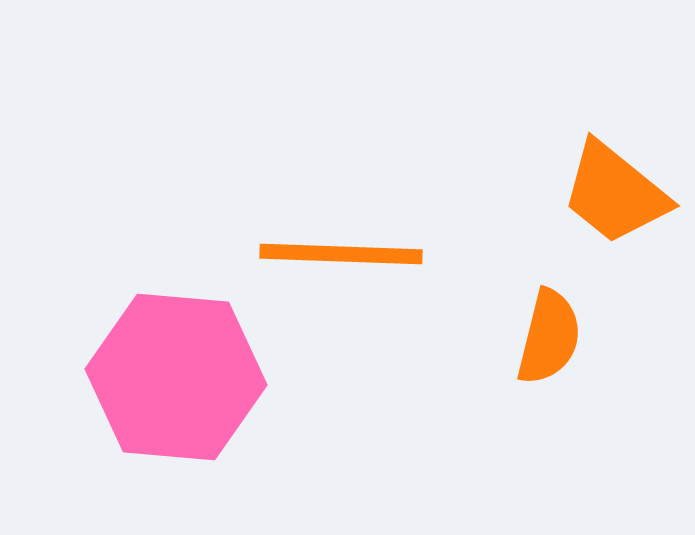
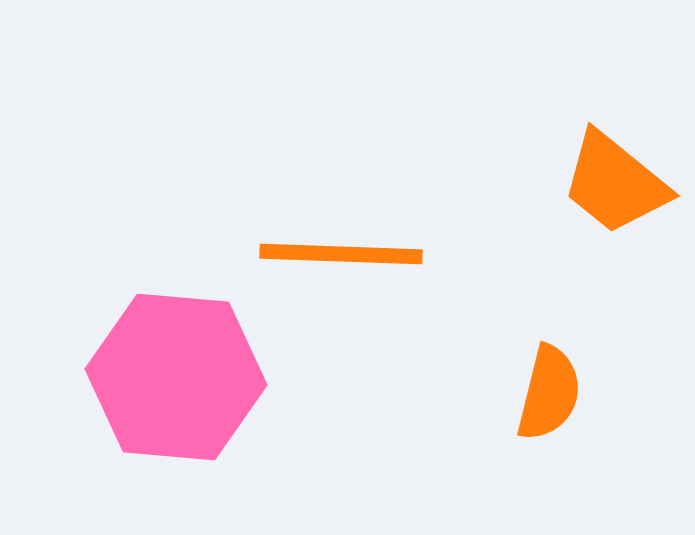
orange trapezoid: moved 10 px up
orange semicircle: moved 56 px down
